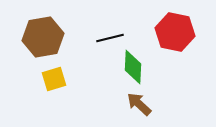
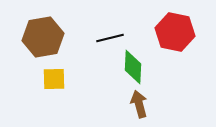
yellow square: rotated 15 degrees clockwise
brown arrow: rotated 32 degrees clockwise
